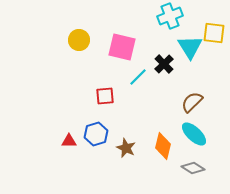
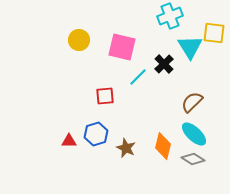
gray diamond: moved 9 px up
